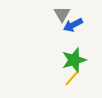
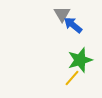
blue arrow: rotated 66 degrees clockwise
green star: moved 6 px right
